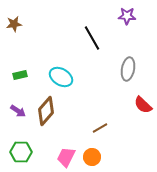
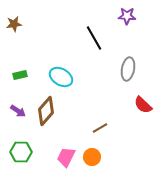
black line: moved 2 px right
